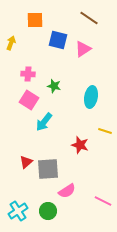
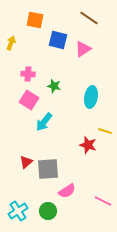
orange square: rotated 12 degrees clockwise
red star: moved 8 px right
